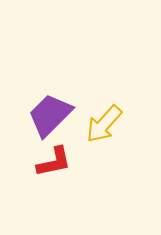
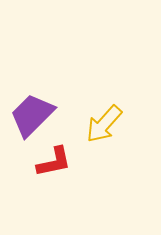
purple trapezoid: moved 18 px left
